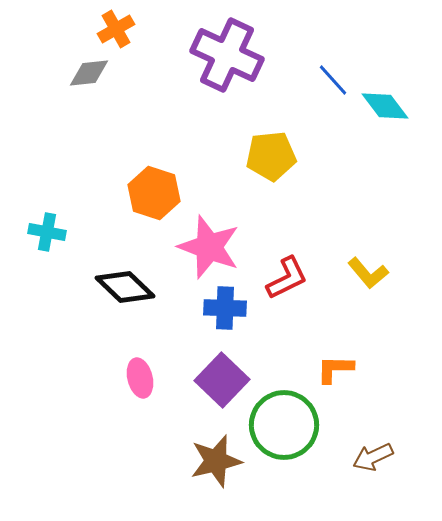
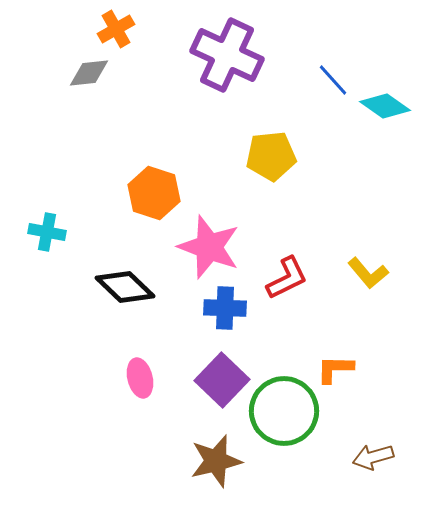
cyan diamond: rotated 18 degrees counterclockwise
green circle: moved 14 px up
brown arrow: rotated 9 degrees clockwise
